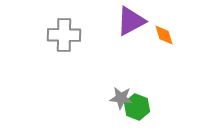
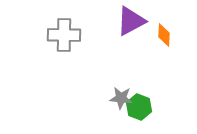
orange diamond: rotated 20 degrees clockwise
green hexagon: moved 2 px right
